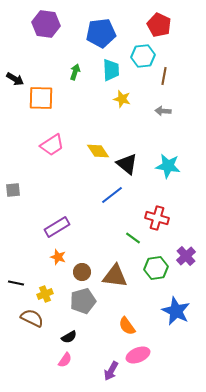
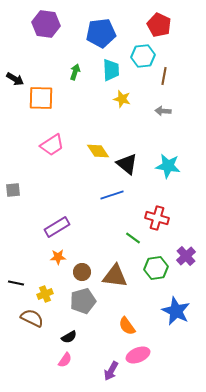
blue line: rotated 20 degrees clockwise
orange star: rotated 21 degrees counterclockwise
